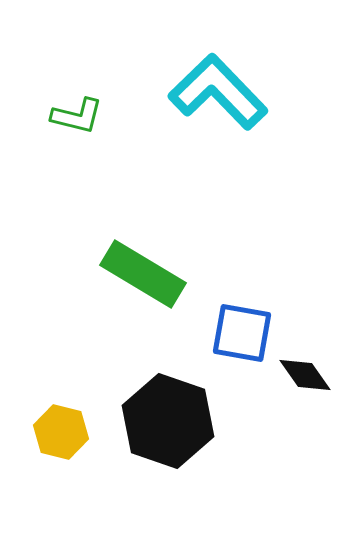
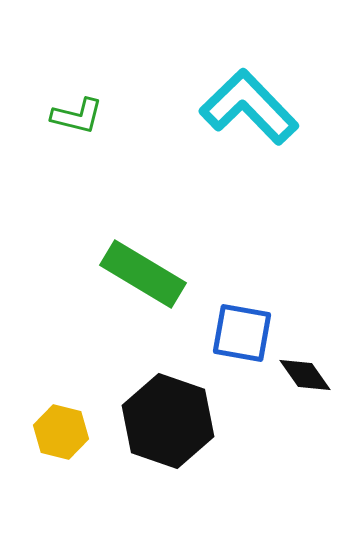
cyan L-shape: moved 31 px right, 15 px down
